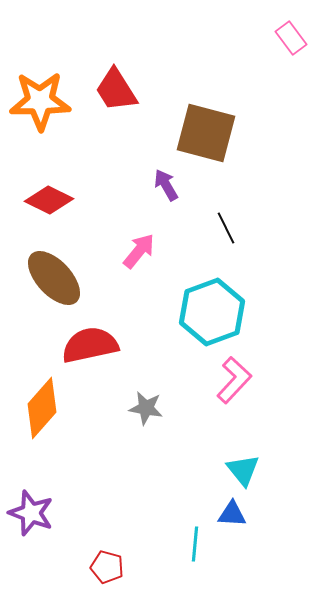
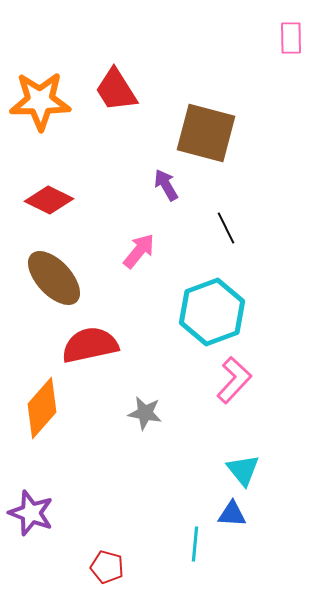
pink rectangle: rotated 36 degrees clockwise
gray star: moved 1 px left, 5 px down
